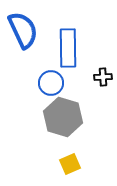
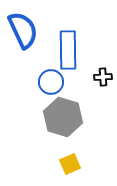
blue rectangle: moved 2 px down
blue circle: moved 1 px up
